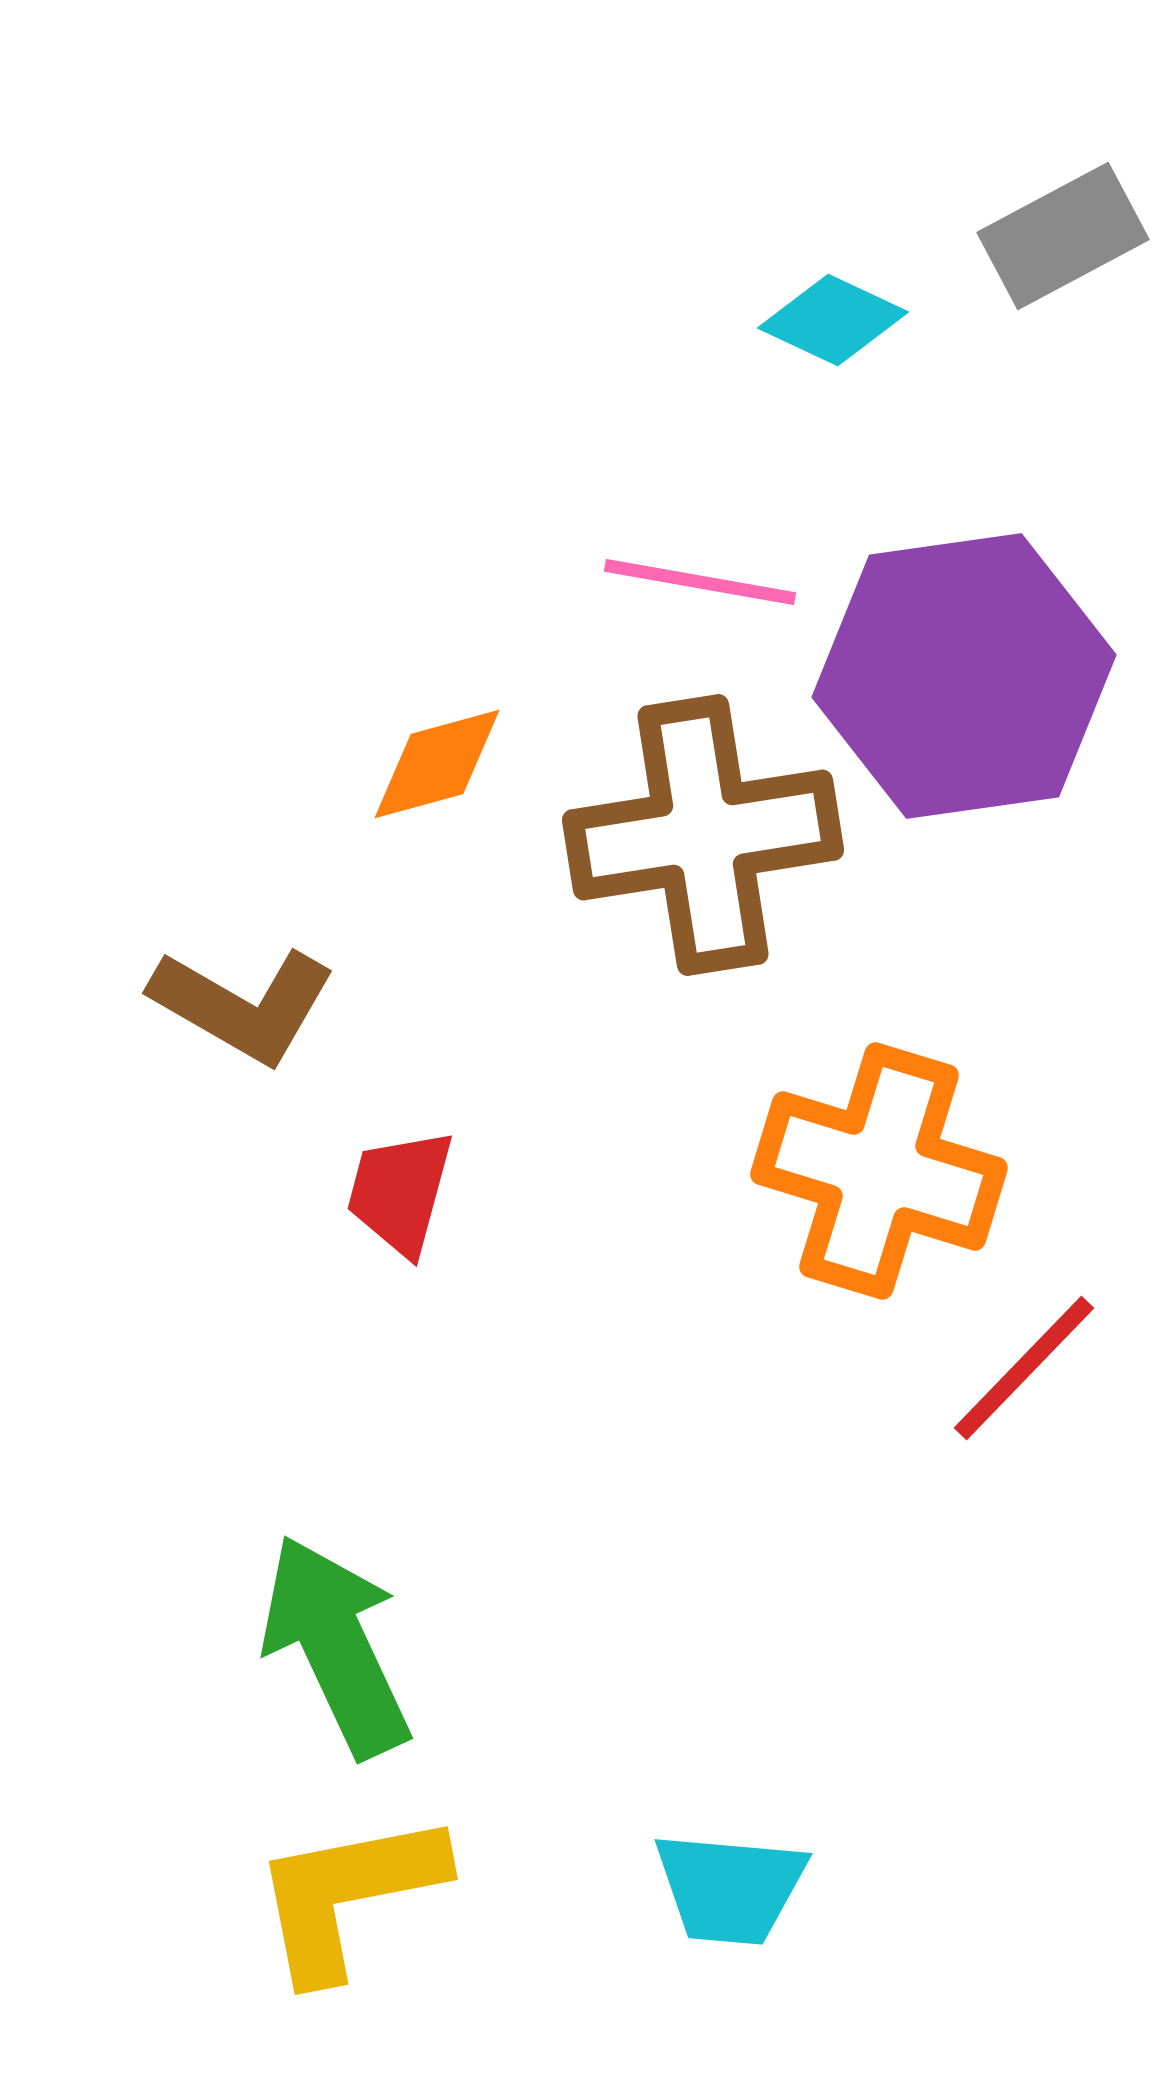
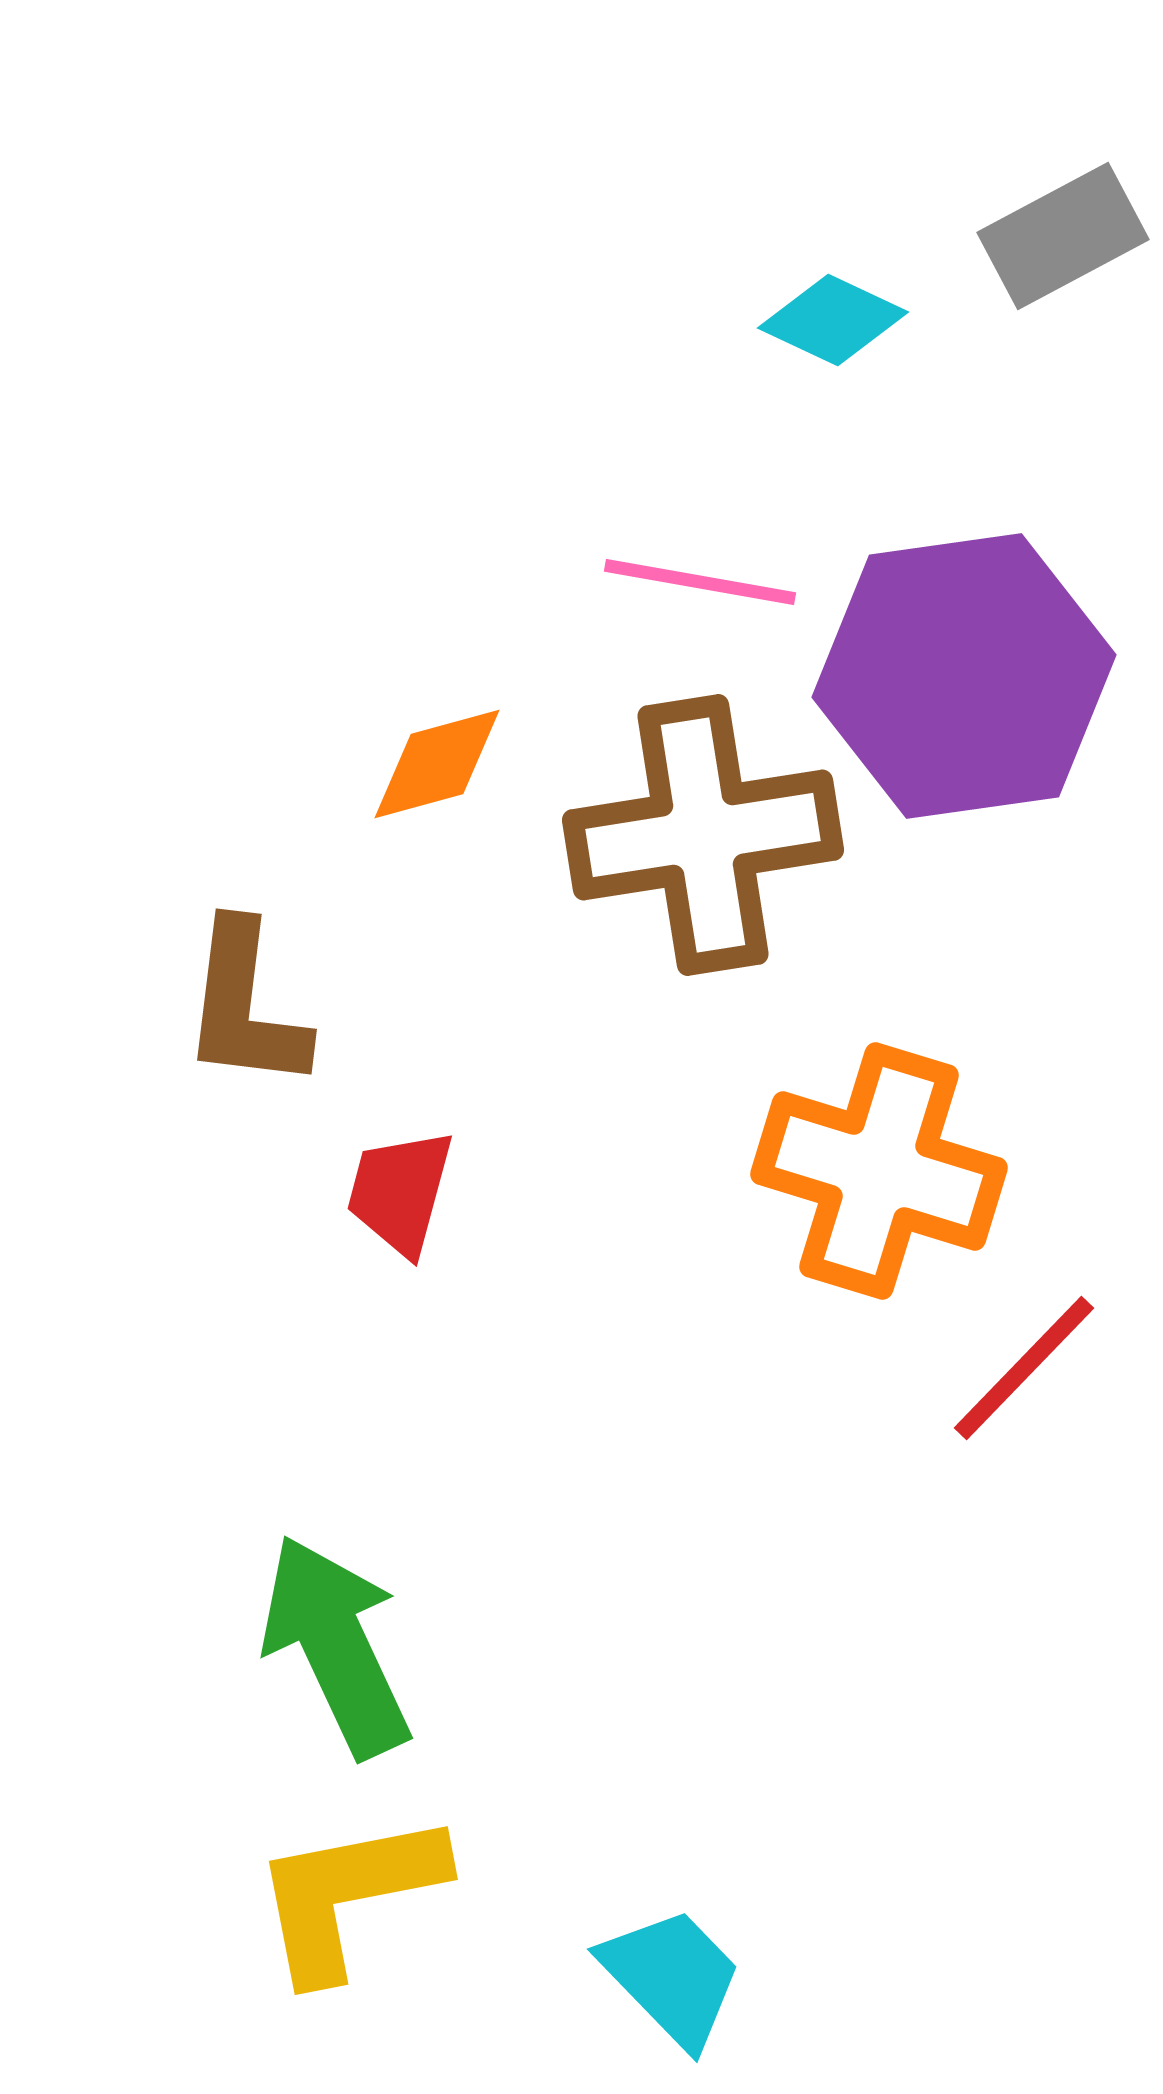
brown L-shape: moved 2 px right, 1 px down; rotated 67 degrees clockwise
cyan trapezoid: moved 58 px left, 89 px down; rotated 139 degrees counterclockwise
